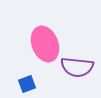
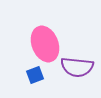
blue square: moved 8 px right, 9 px up
